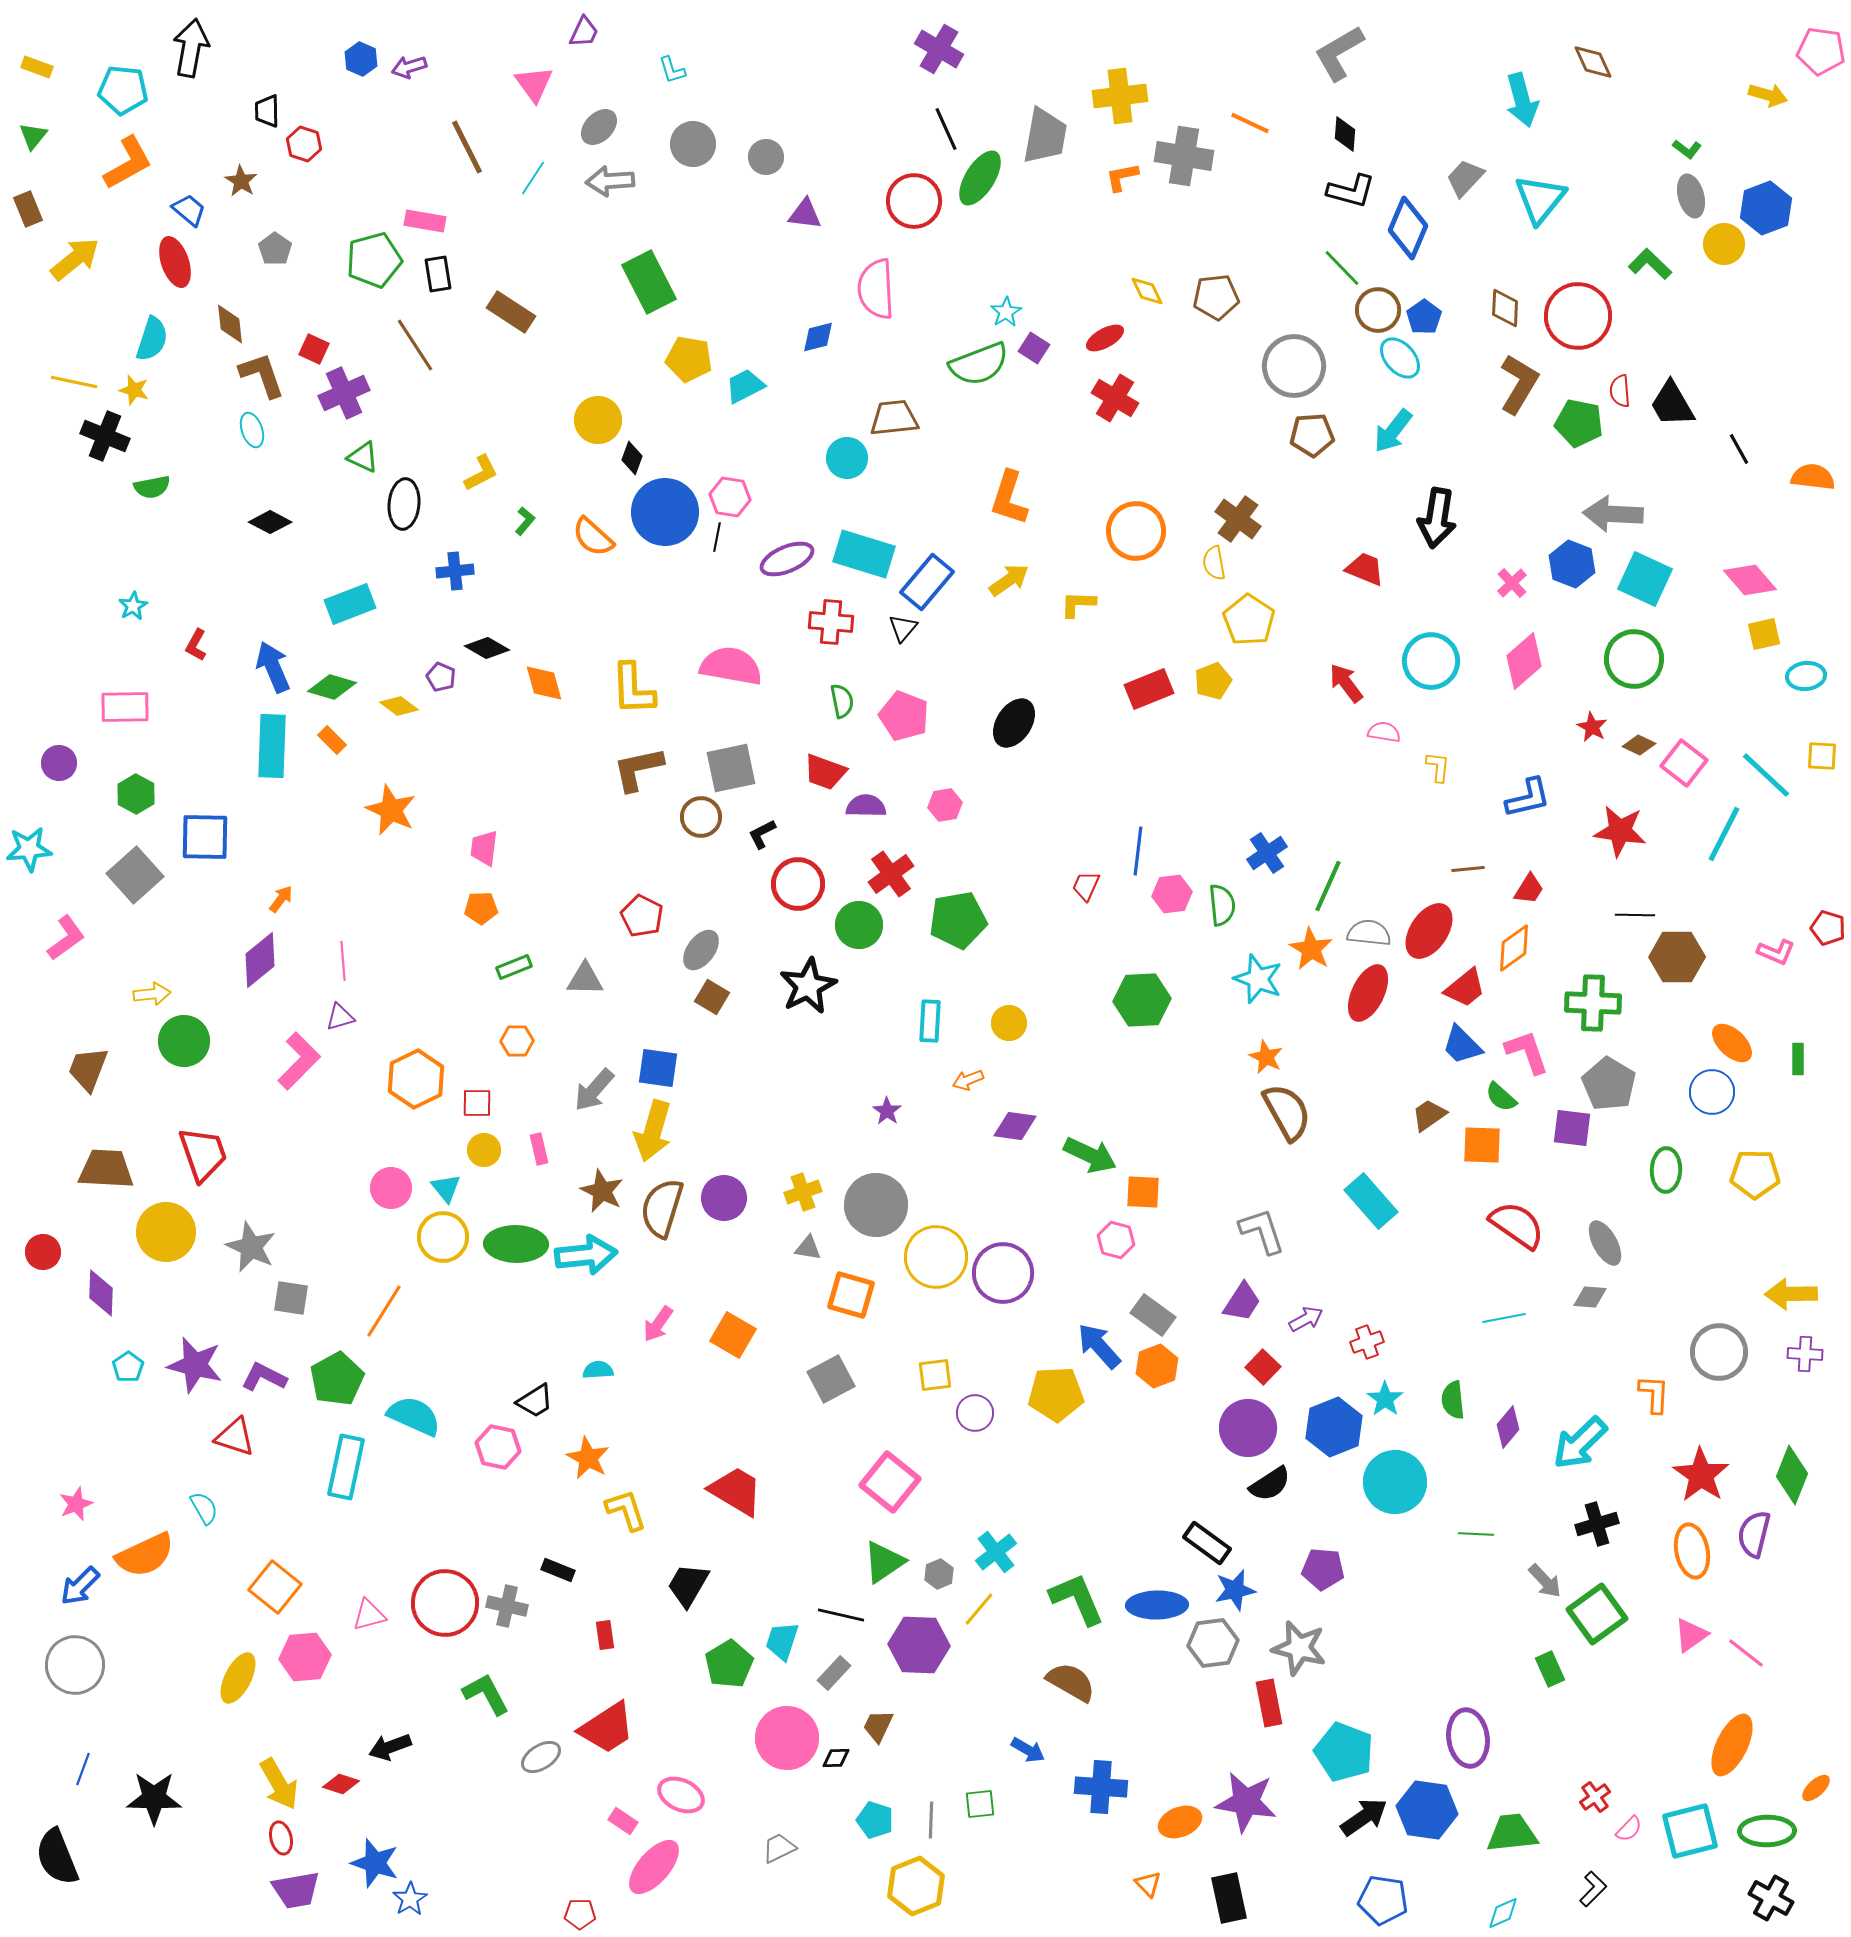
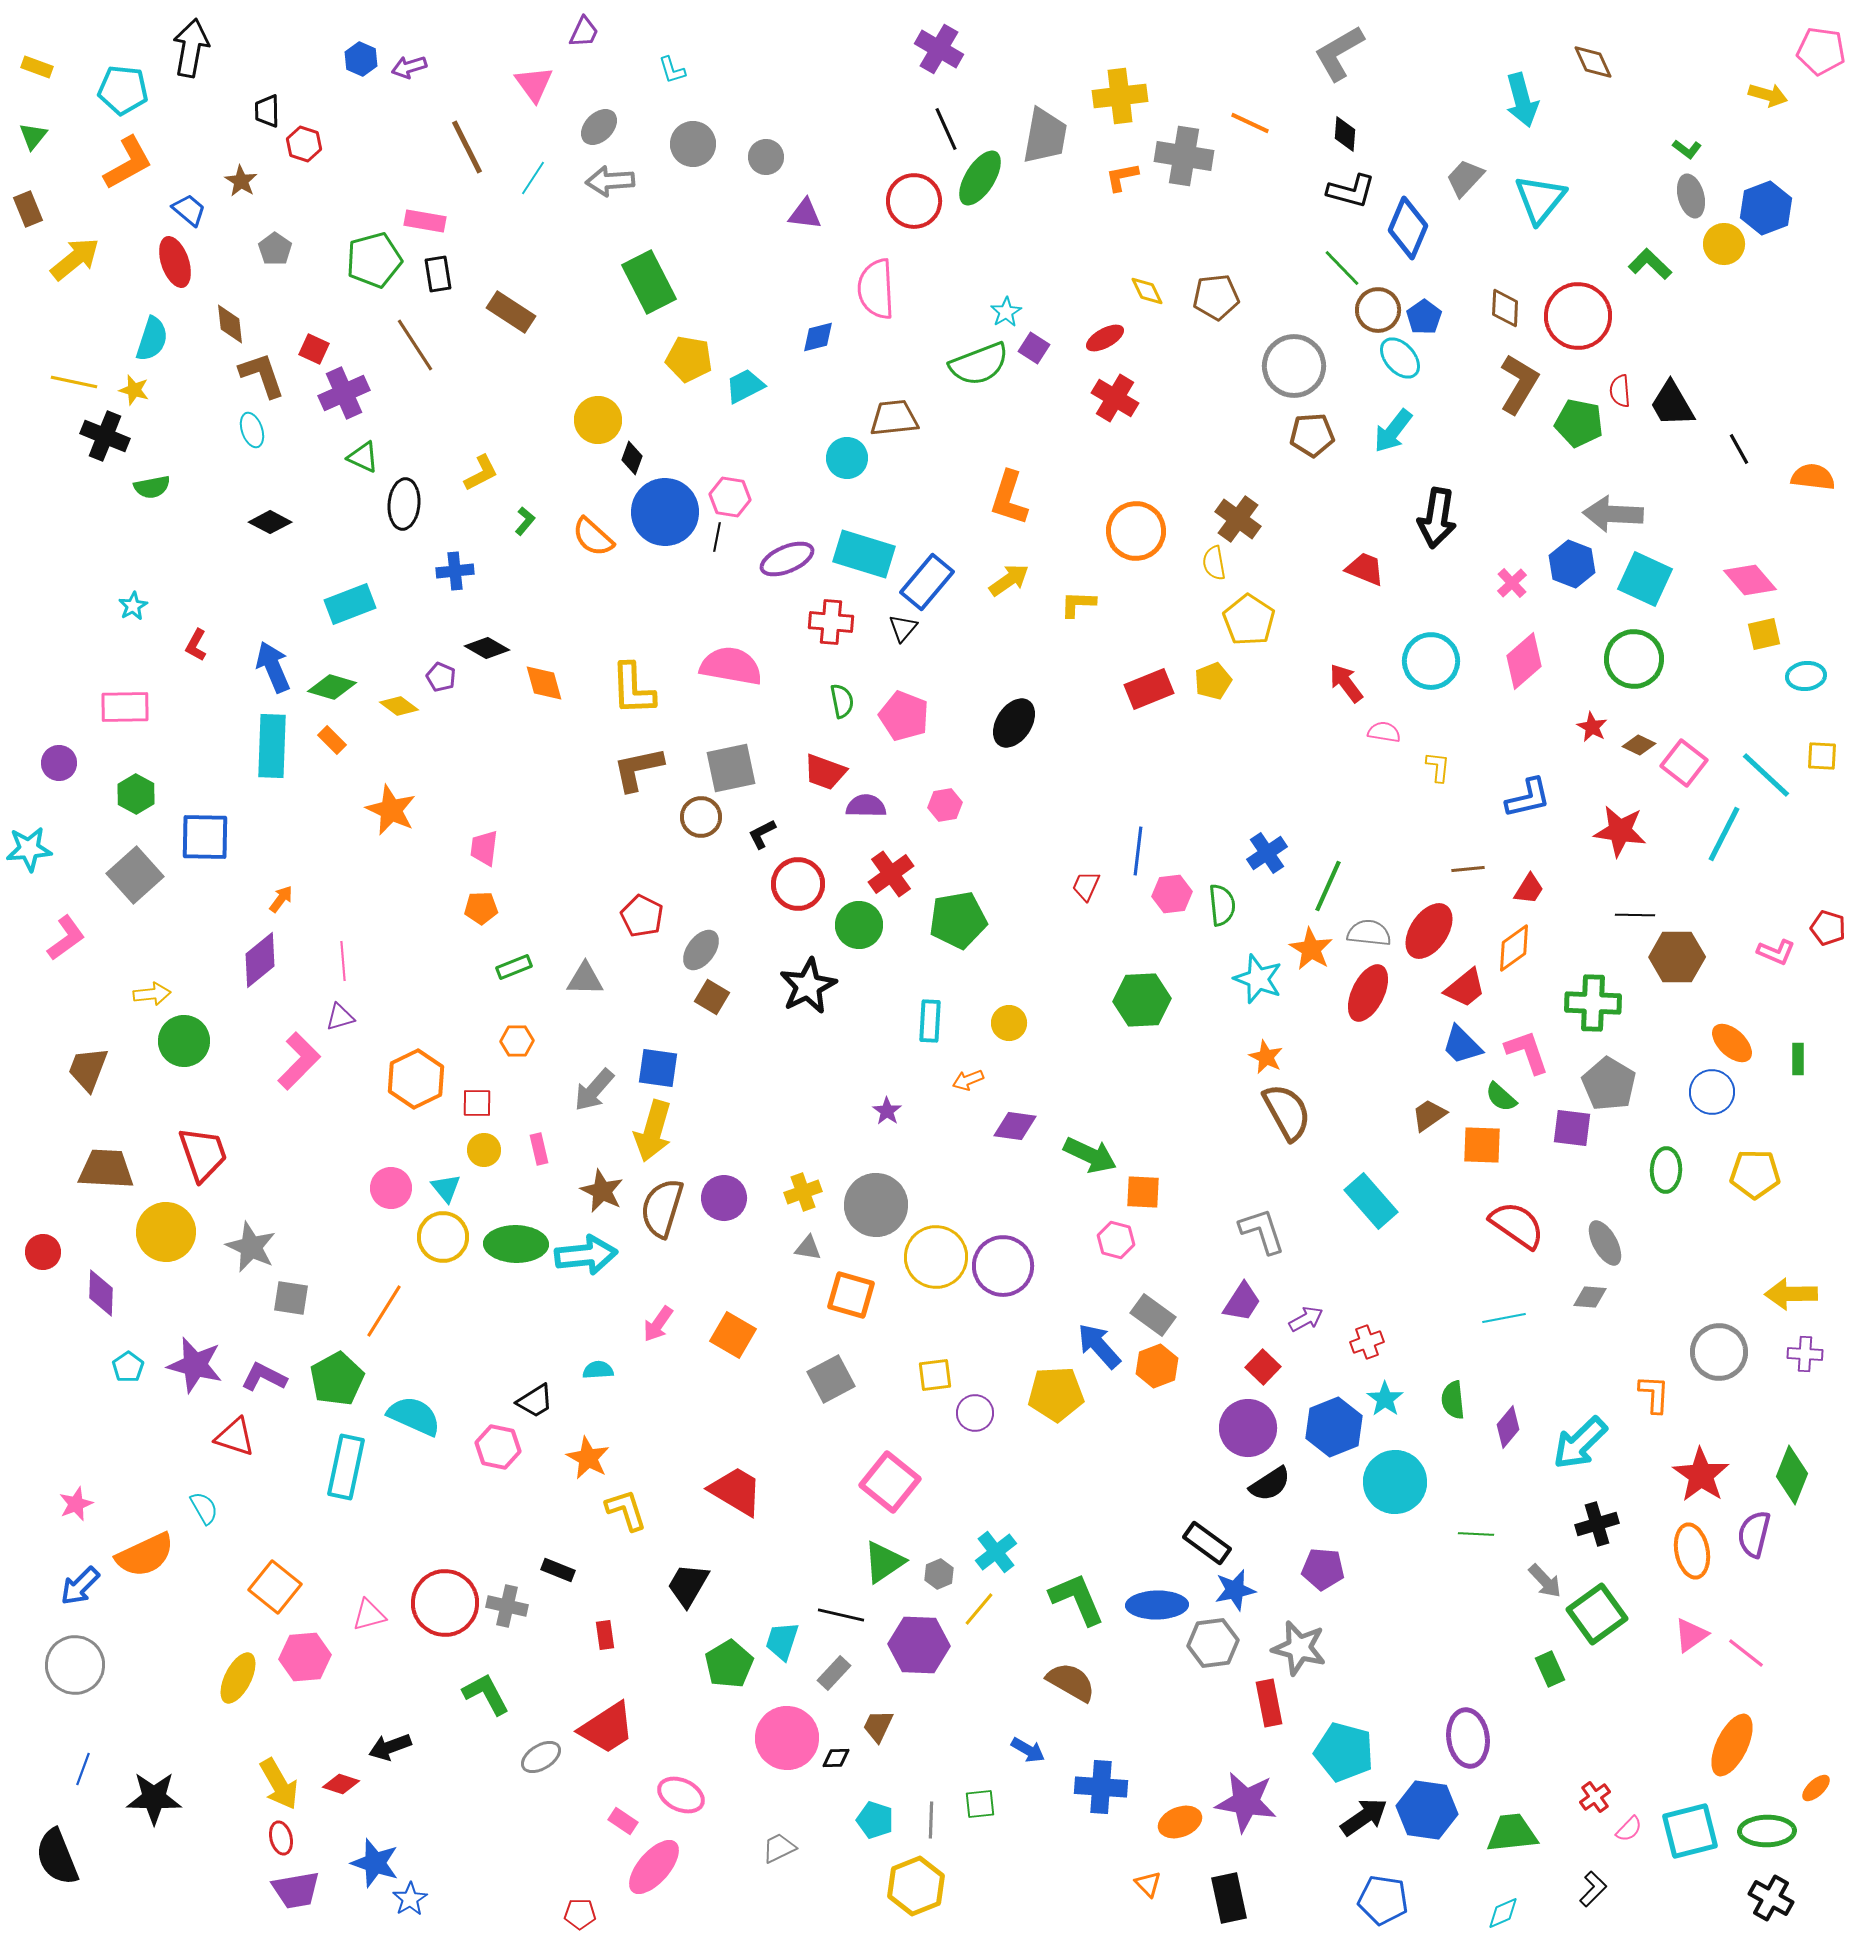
purple circle at (1003, 1273): moved 7 px up
cyan pentagon at (1344, 1752): rotated 6 degrees counterclockwise
